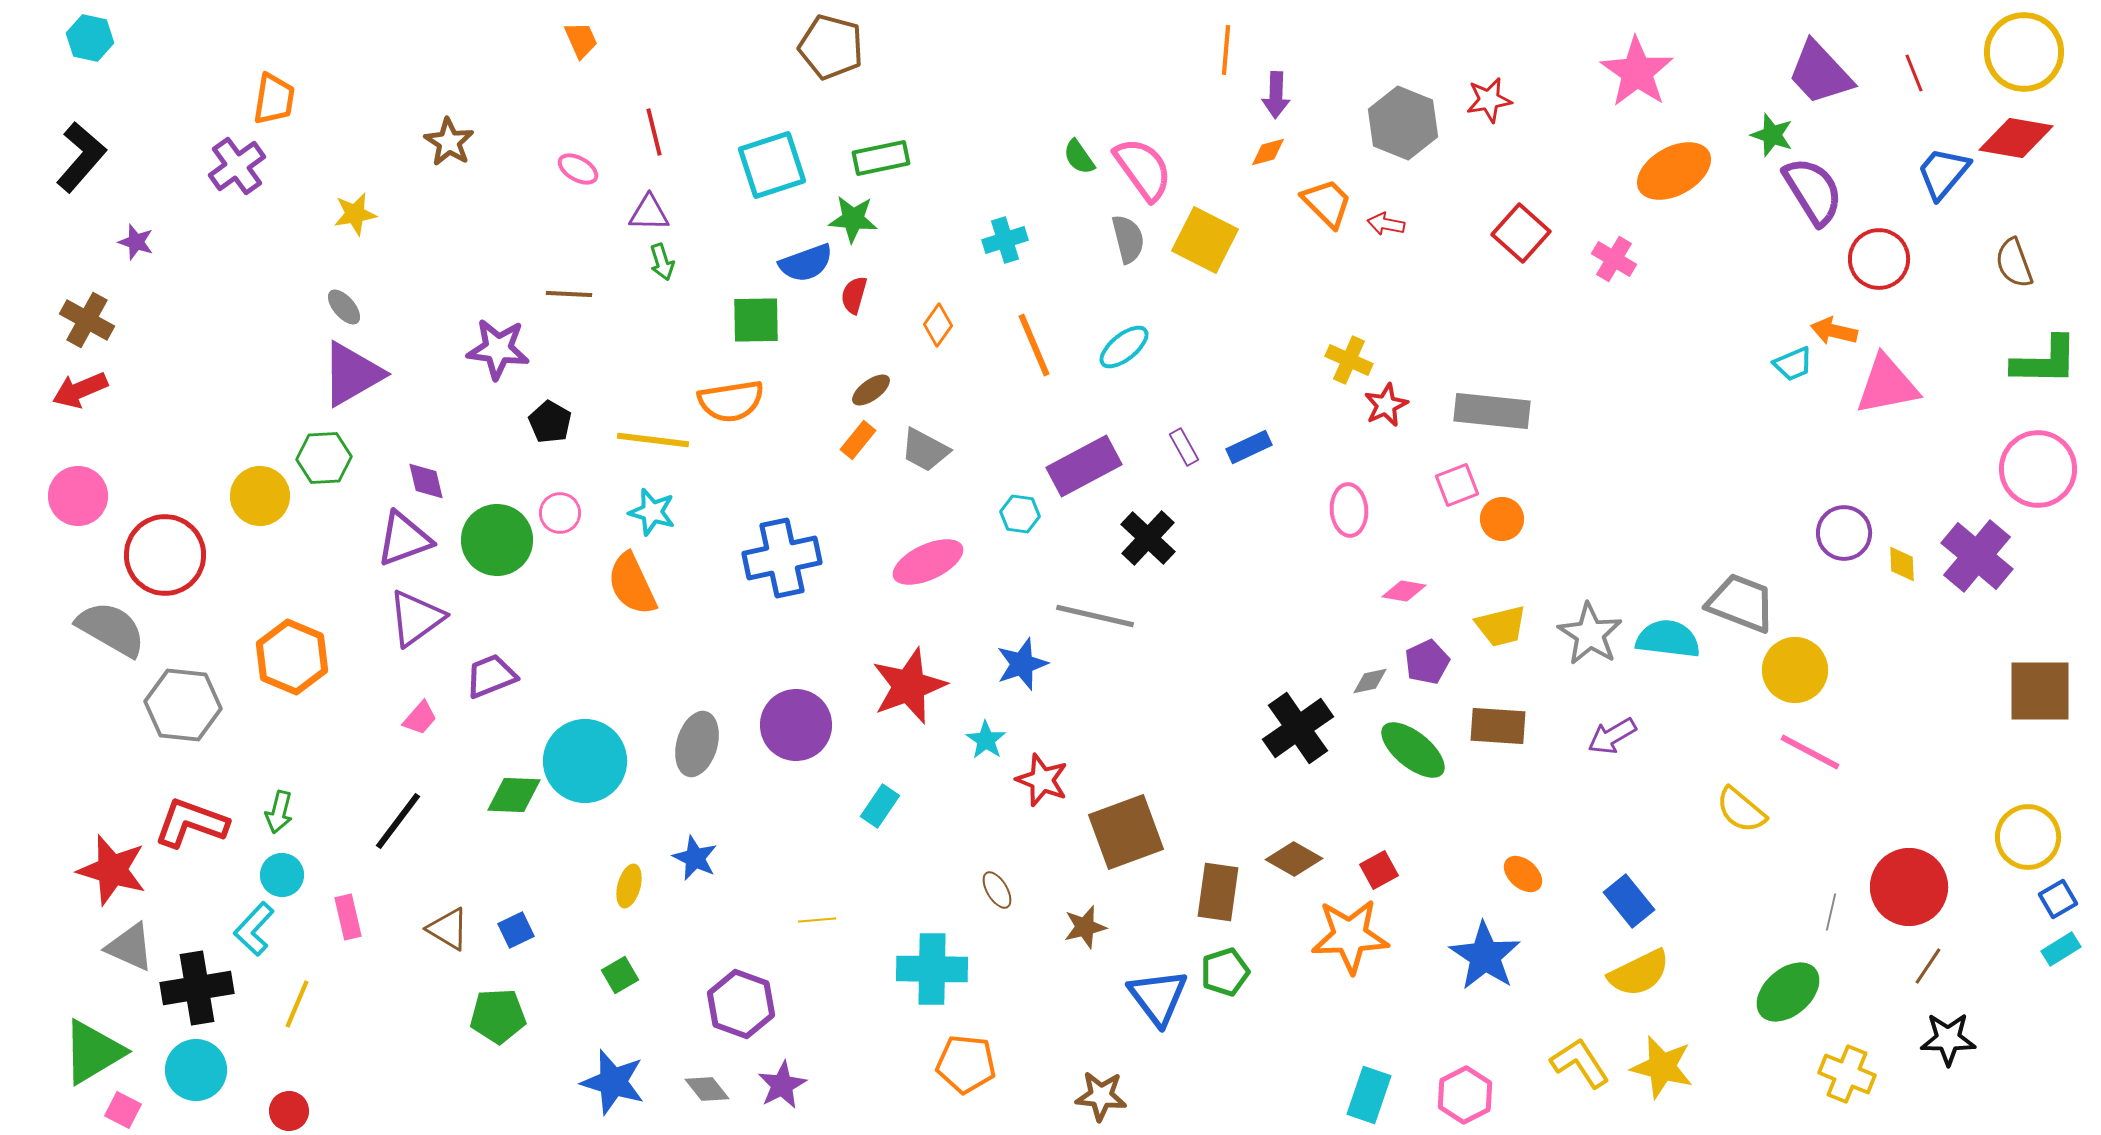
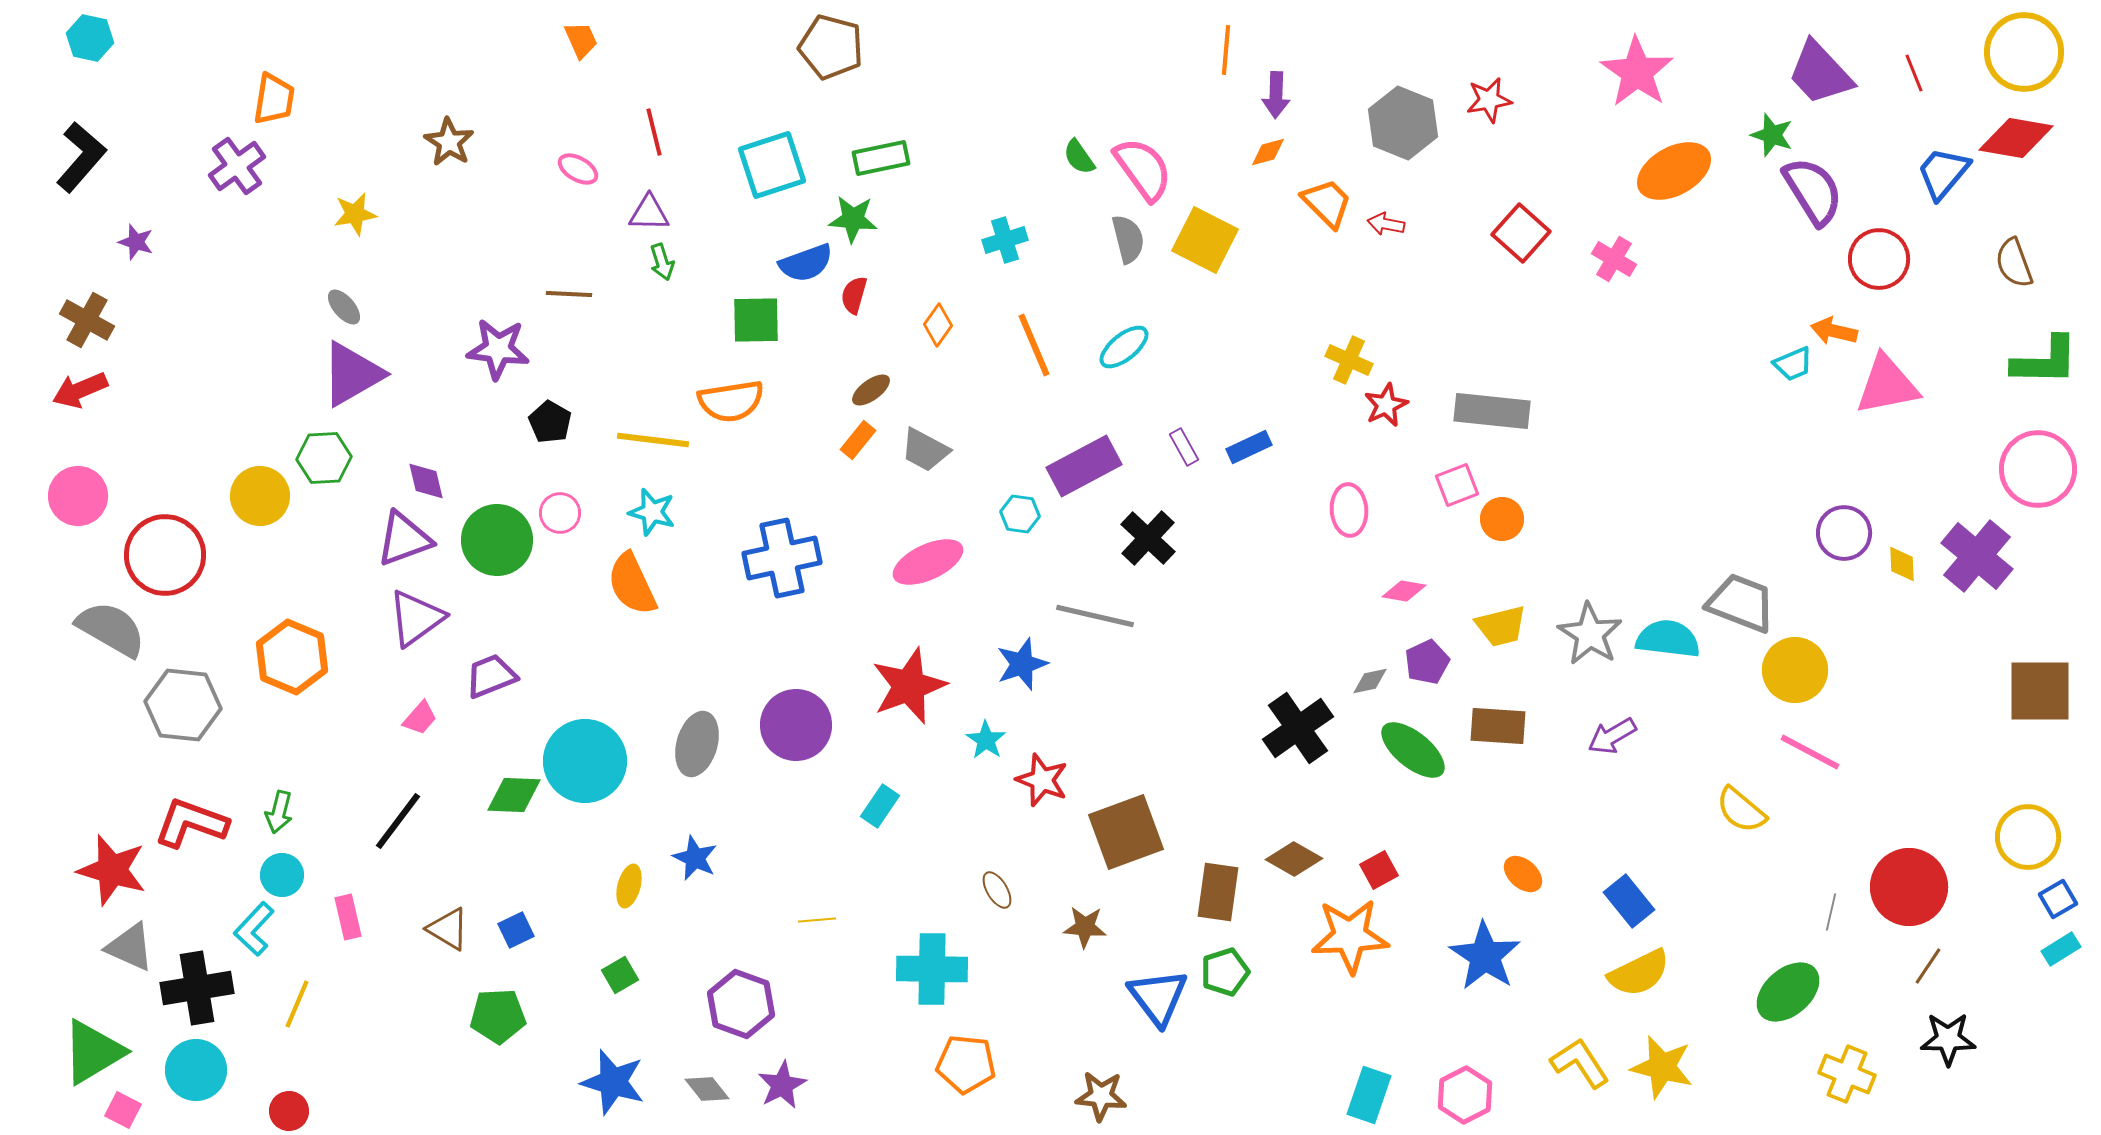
brown star at (1085, 927): rotated 18 degrees clockwise
